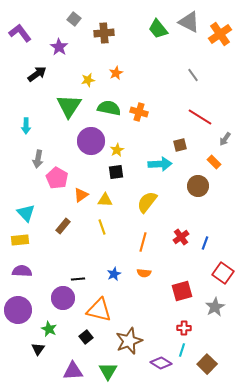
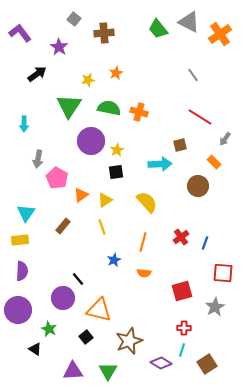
cyan arrow at (26, 126): moved 2 px left, 2 px up
yellow triangle at (105, 200): rotated 35 degrees counterclockwise
yellow semicircle at (147, 202): rotated 100 degrees clockwise
cyan triangle at (26, 213): rotated 18 degrees clockwise
purple semicircle at (22, 271): rotated 90 degrees clockwise
red square at (223, 273): rotated 30 degrees counterclockwise
blue star at (114, 274): moved 14 px up
black line at (78, 279): rotated 56 degrees clockwise
black triangle at (38, 349): moved 3 px left; rotated 32 degrees counterclockwise
brown square at (207, 364): rotated 12 degrees clockwise
